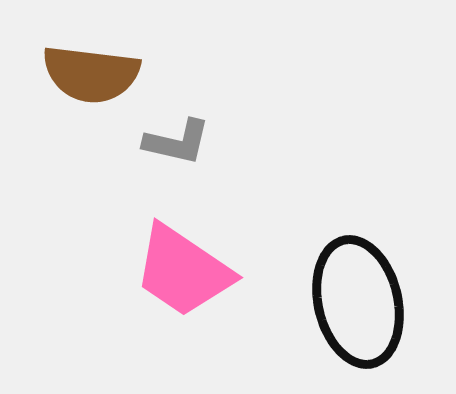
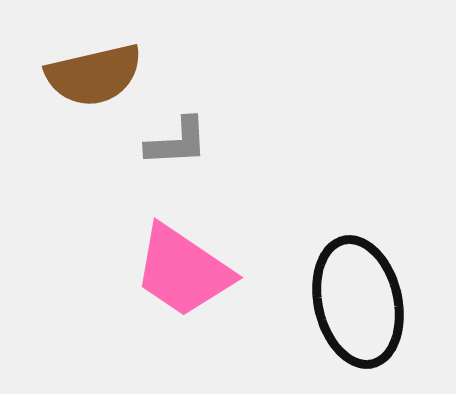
brown semicircle: moved 3 px right, 1 px down; rotated 20 degrees counterclockwise
gray L-shape: rotated 16 degrees counterclockwise
